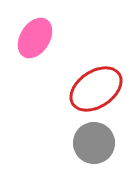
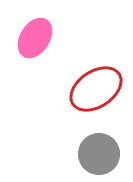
gray circle: moved 5 px right, 11 px down
